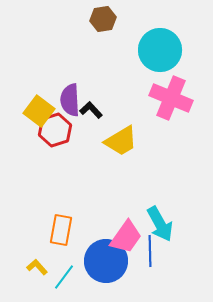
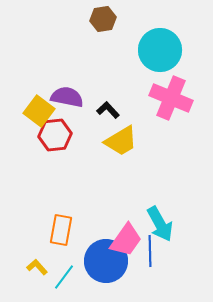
purple semicircle: moved 3 px left, 3 px up; rotated 104 degrees clockwise
black L-shape: moved 17 px right
red hexagon: moved 5 px down; rotated 12 degrees clockwise
pink trapezoid: moved 3 px down
